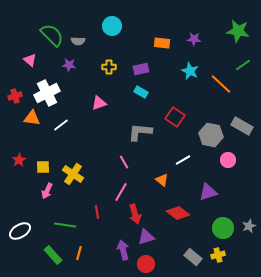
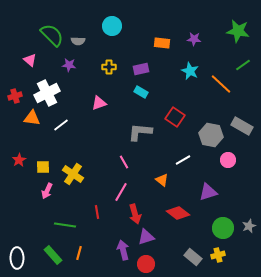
white ellipse at (20, 231): moved 3 px left, 27 px down; rotated 60 degrees counterclockwise
